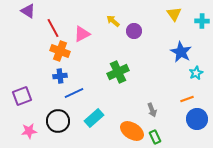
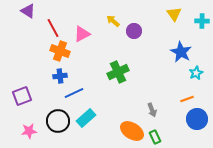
cyan rectangle: moved 8 px left
